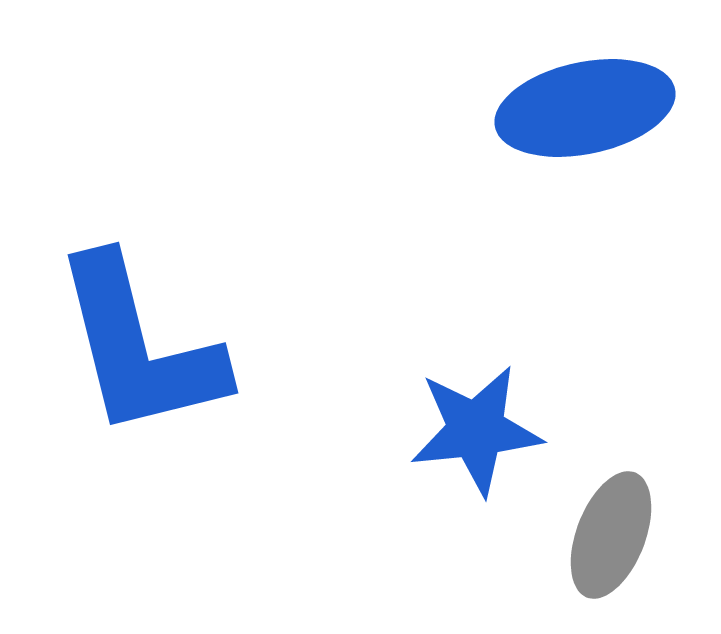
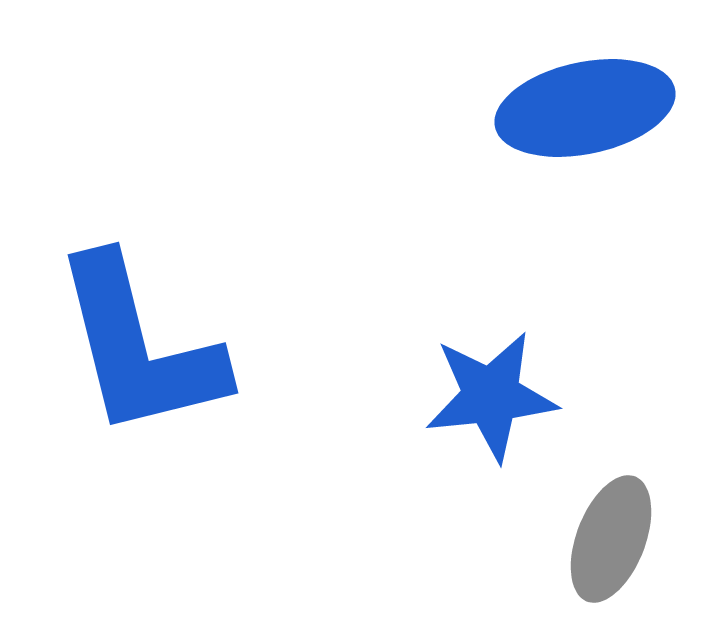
blue star: moved 15 px right, 34 px up
gray ellipse: moved 4 px down
